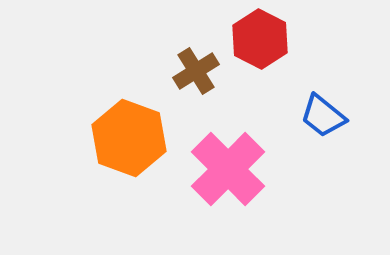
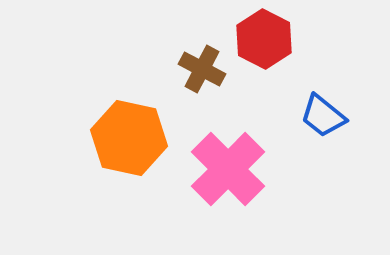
red hexagon: moved 4 px right
brown cross: moved 6 px right, 2 px up; rotated 30 degrees counterclockwise
orange hexagon: rotated 8 degrees counterclockwise
